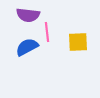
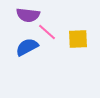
pink line: rotated 42 degrees counterclockwise
yellow square: moved 3 px up
